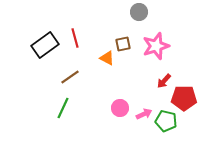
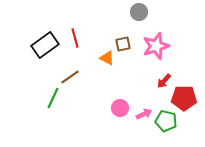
green line: moved 10 px left, 10 px up
